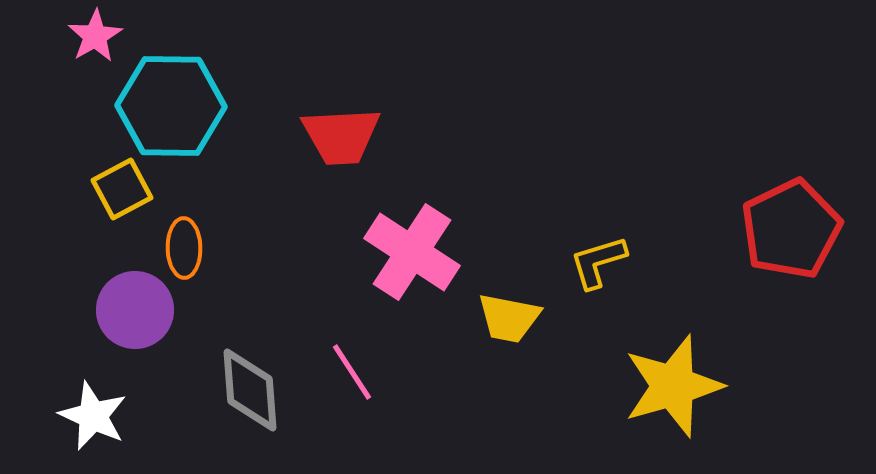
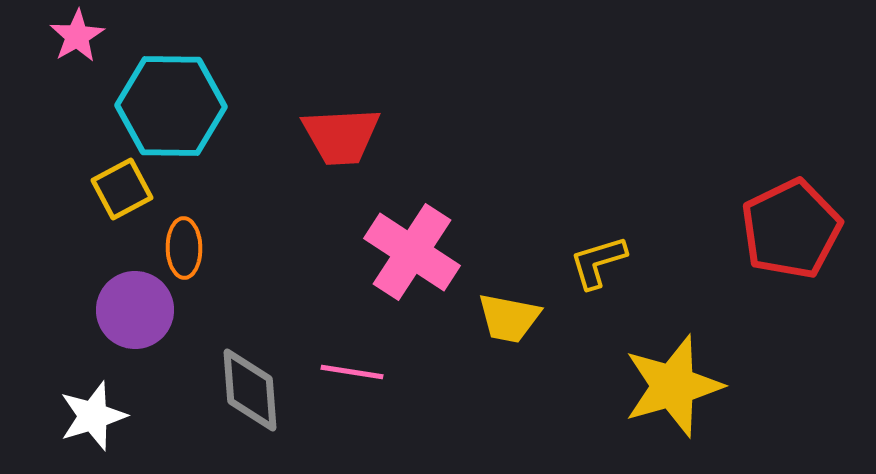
pink star: moved 18 px left
pink line: rotated 48 degrees counterclockwise
white star: rotated 30 degrees clockwise
